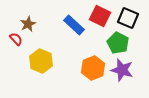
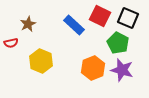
red semicircle: moved 5 px left, 4 px down; rotated 120 degrees clockwise
